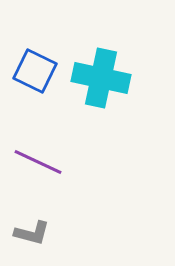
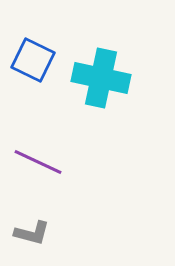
blue square: moved 2 px left, 11 px up
